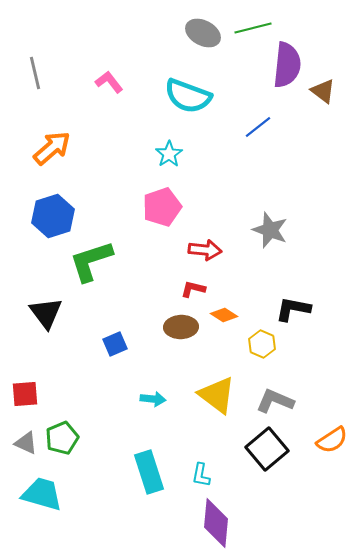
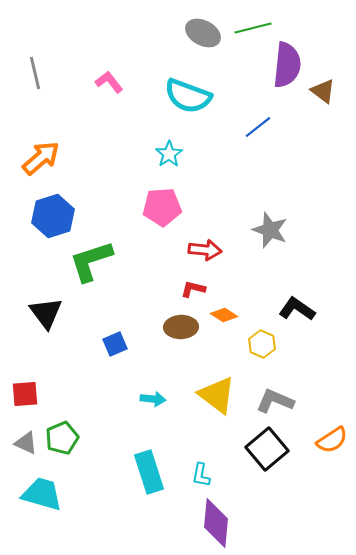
orange arrow: moved 11 px left, 10 px down
pink pentagon: rotated 15 degrees clockwise
black L-shape: moved 4 px right; rotated 24 degrees clockwise
